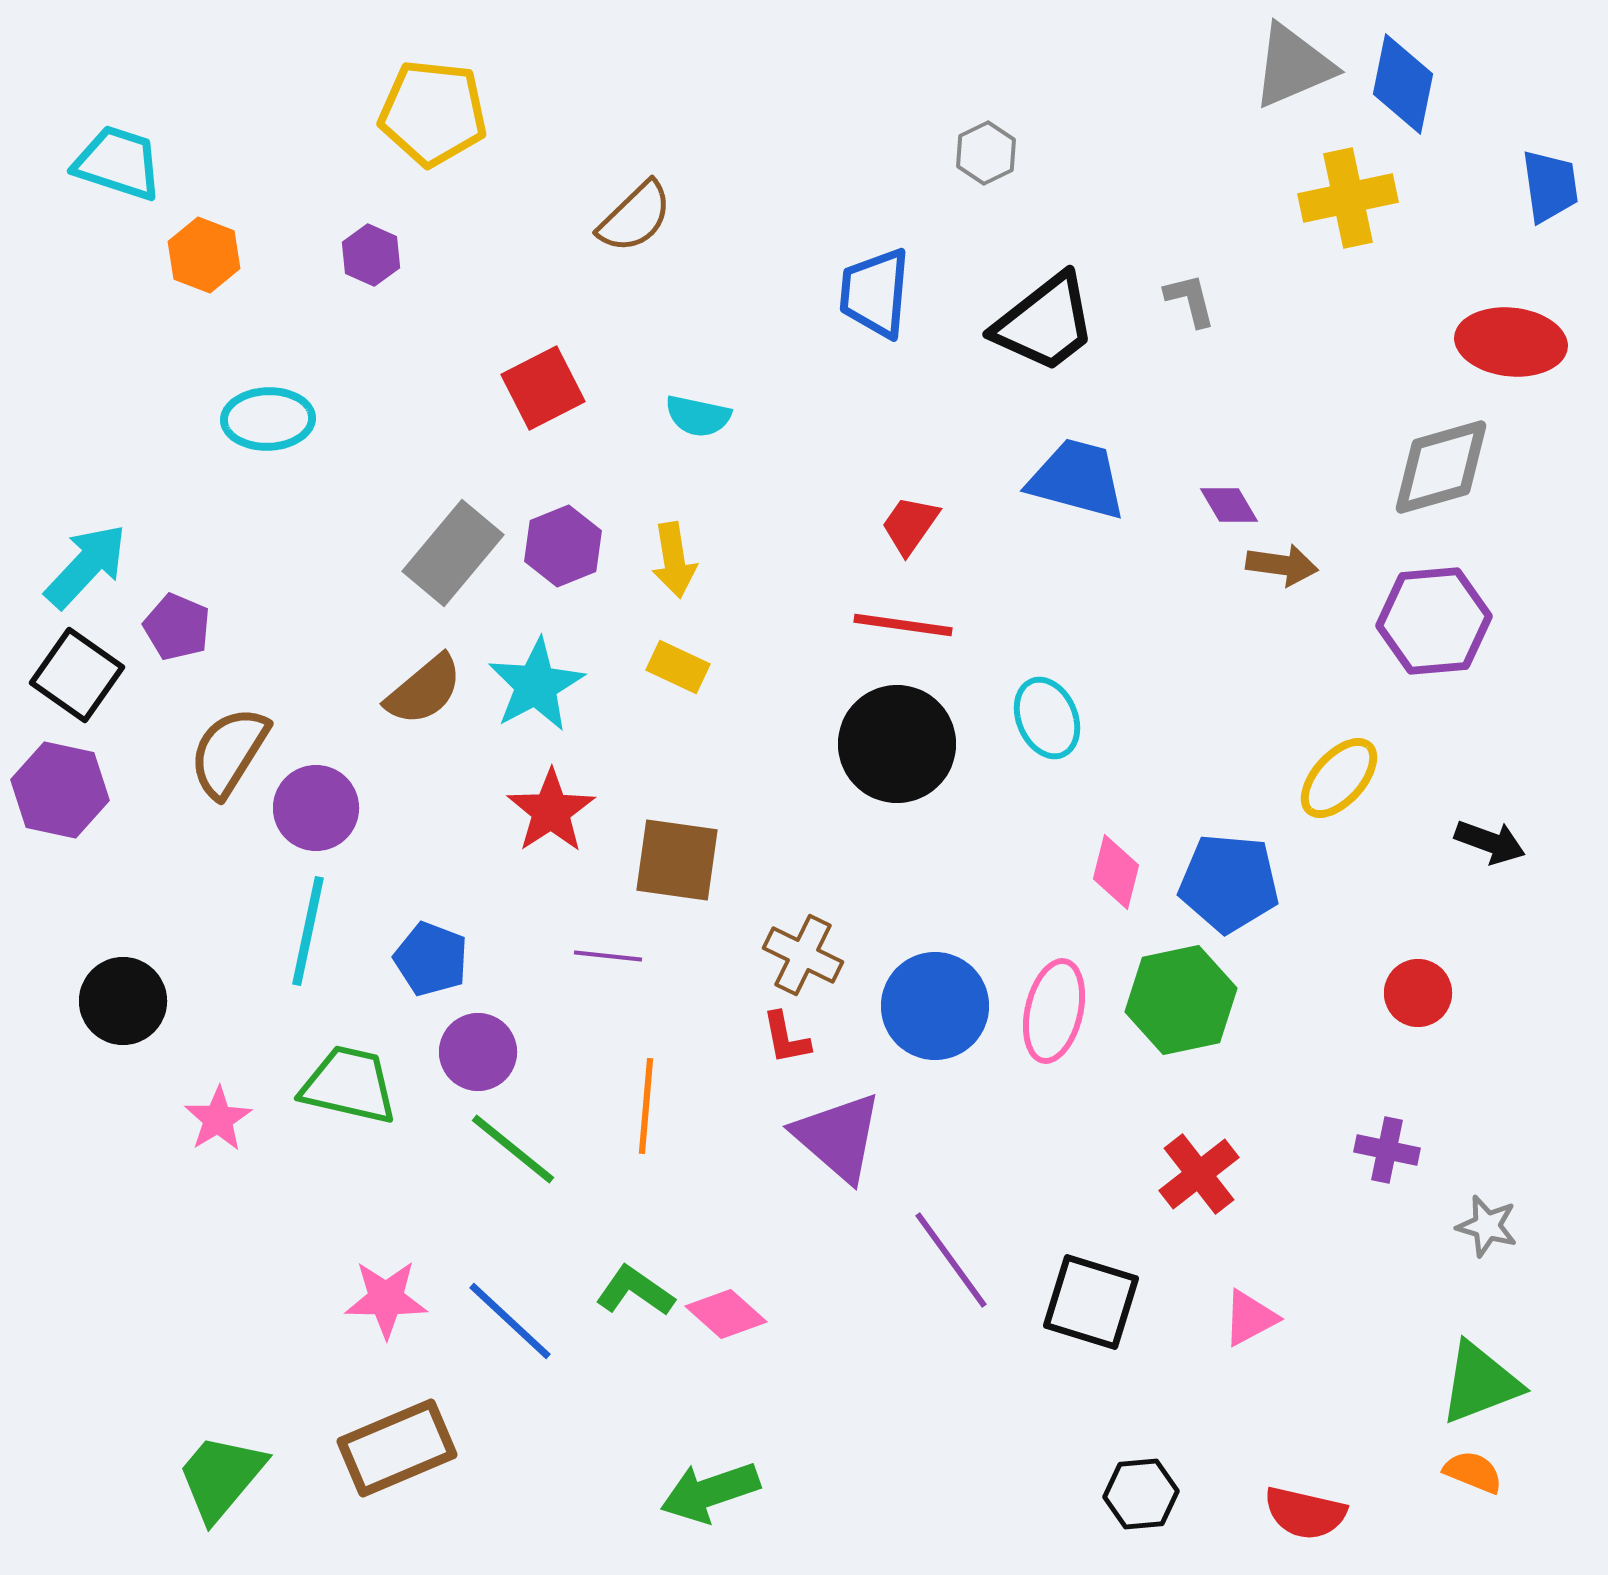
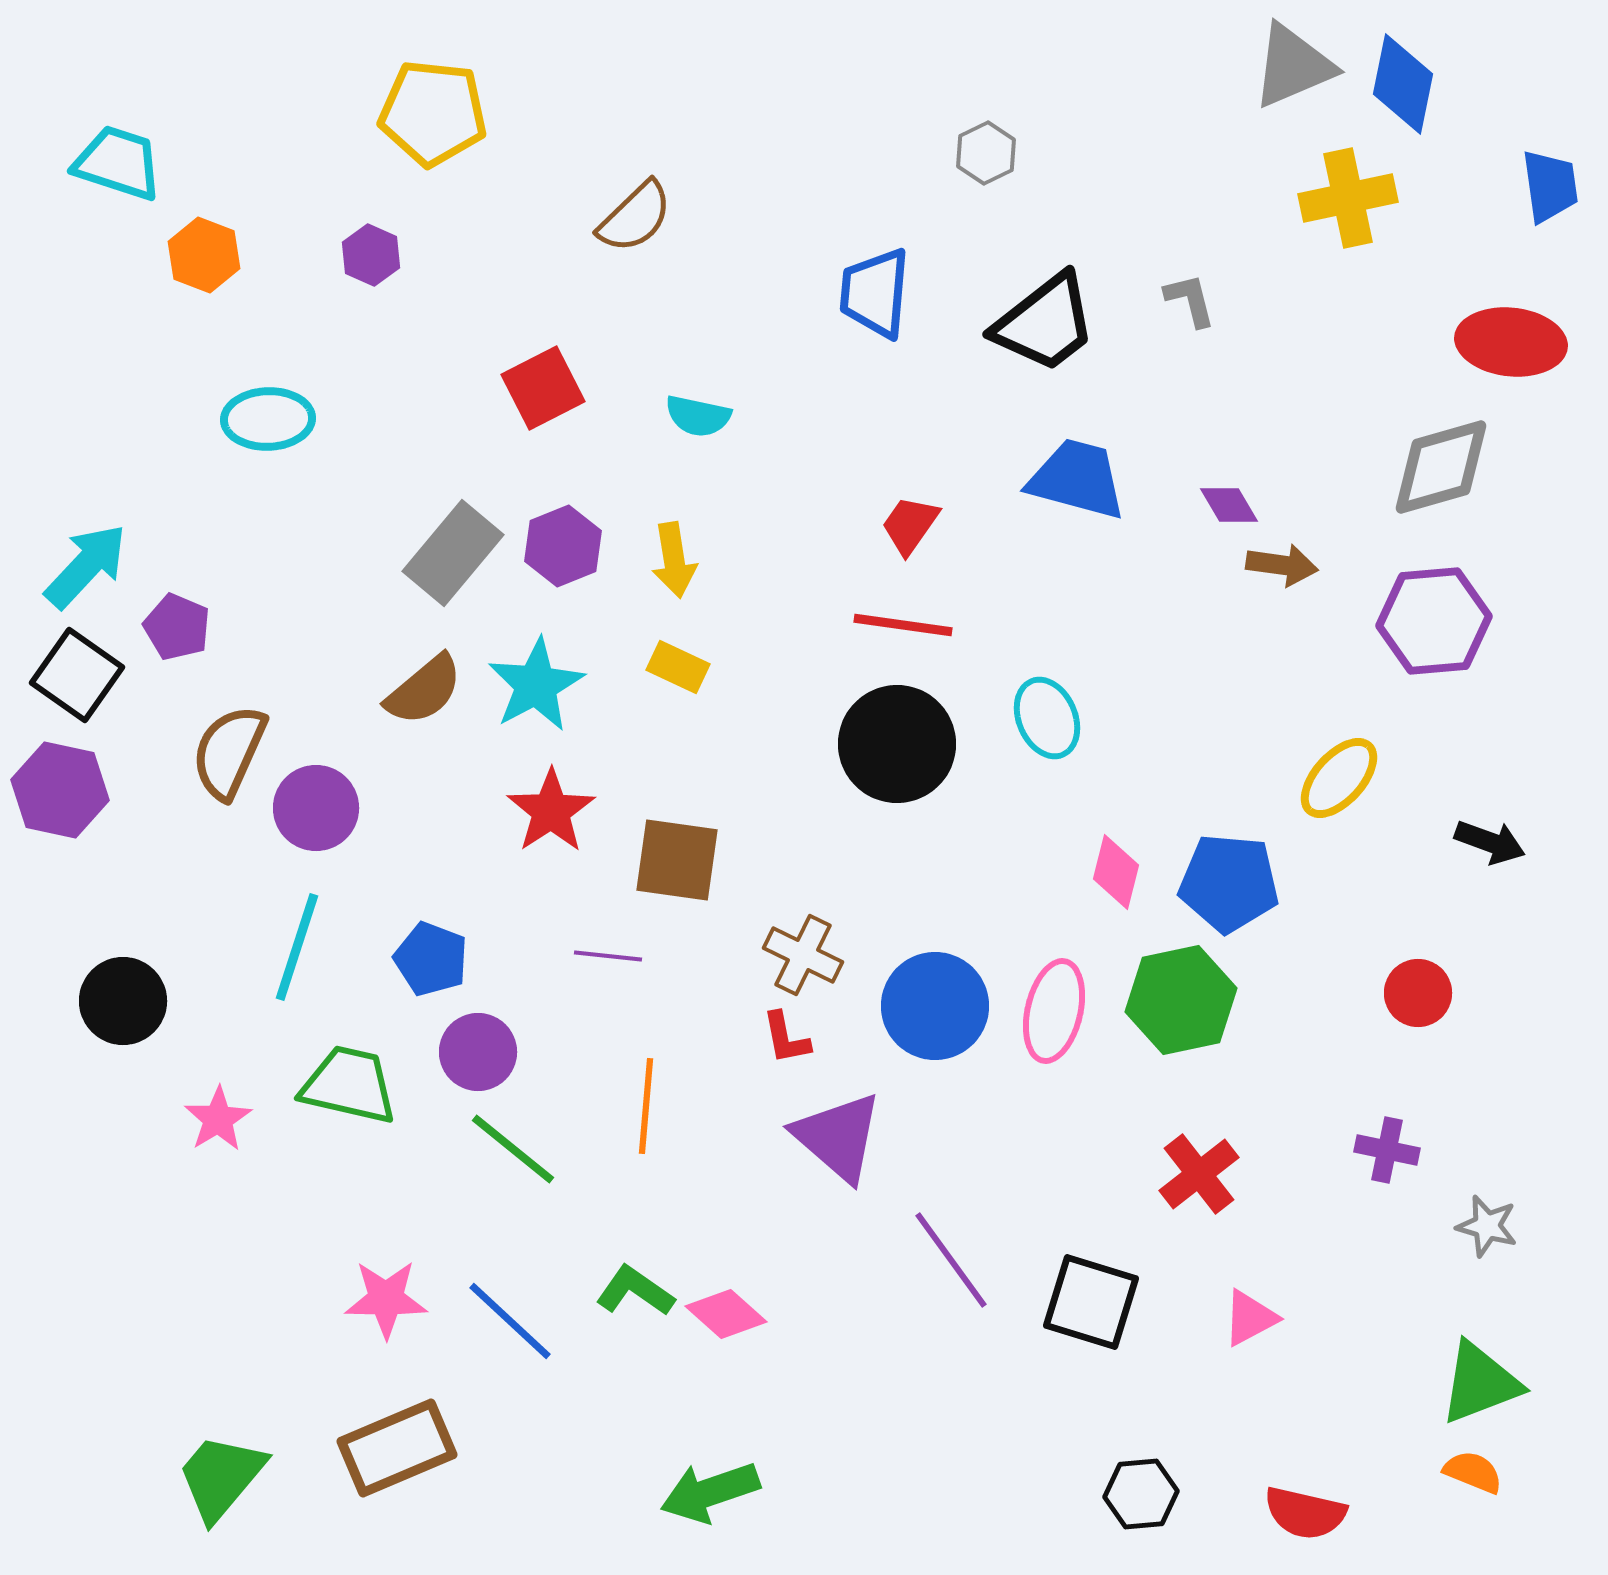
brown semicircle at (229, 752): rotated 8 degrees counterclockwise
cyan line at (308, 931): moved 11 px left, 16 px down; rotated 6 degrees clockwise
